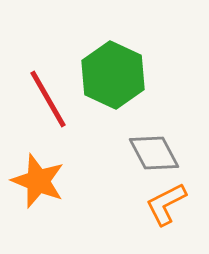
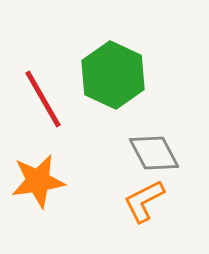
red line: moved 5 px left
orange star: rotated 30 degrees counterclockwise
orange L-shape: moved 22 px left, 3 px up
